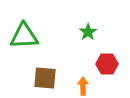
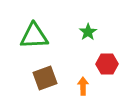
green triangle: moved 10 px right
brown square: rotated 25 degrees counterclockwise
